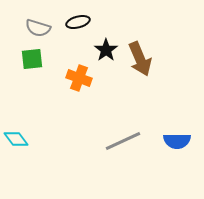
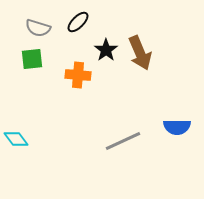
black ellipse: rotated 30 degrees counterclockwise
brown arrow: moved 6 px up
orange cross: moved 1 px left, 3 px up; rotated 15 degrees counterclockwise
blue semicircle: moved 14 px up
